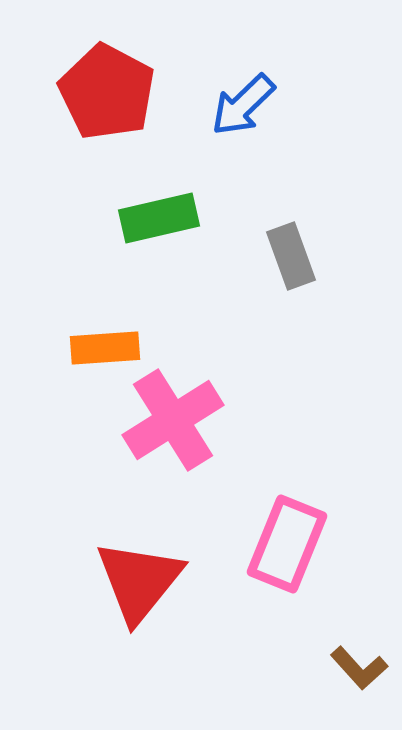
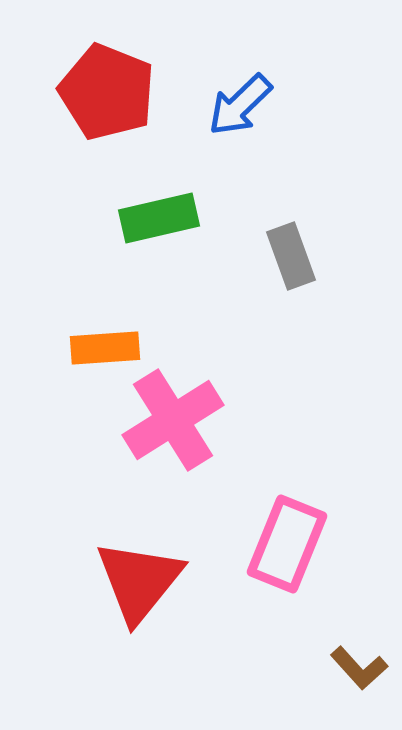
red pentagon: rotated 6 degrees counterclockwise
blue arrow: moved 3 px left
